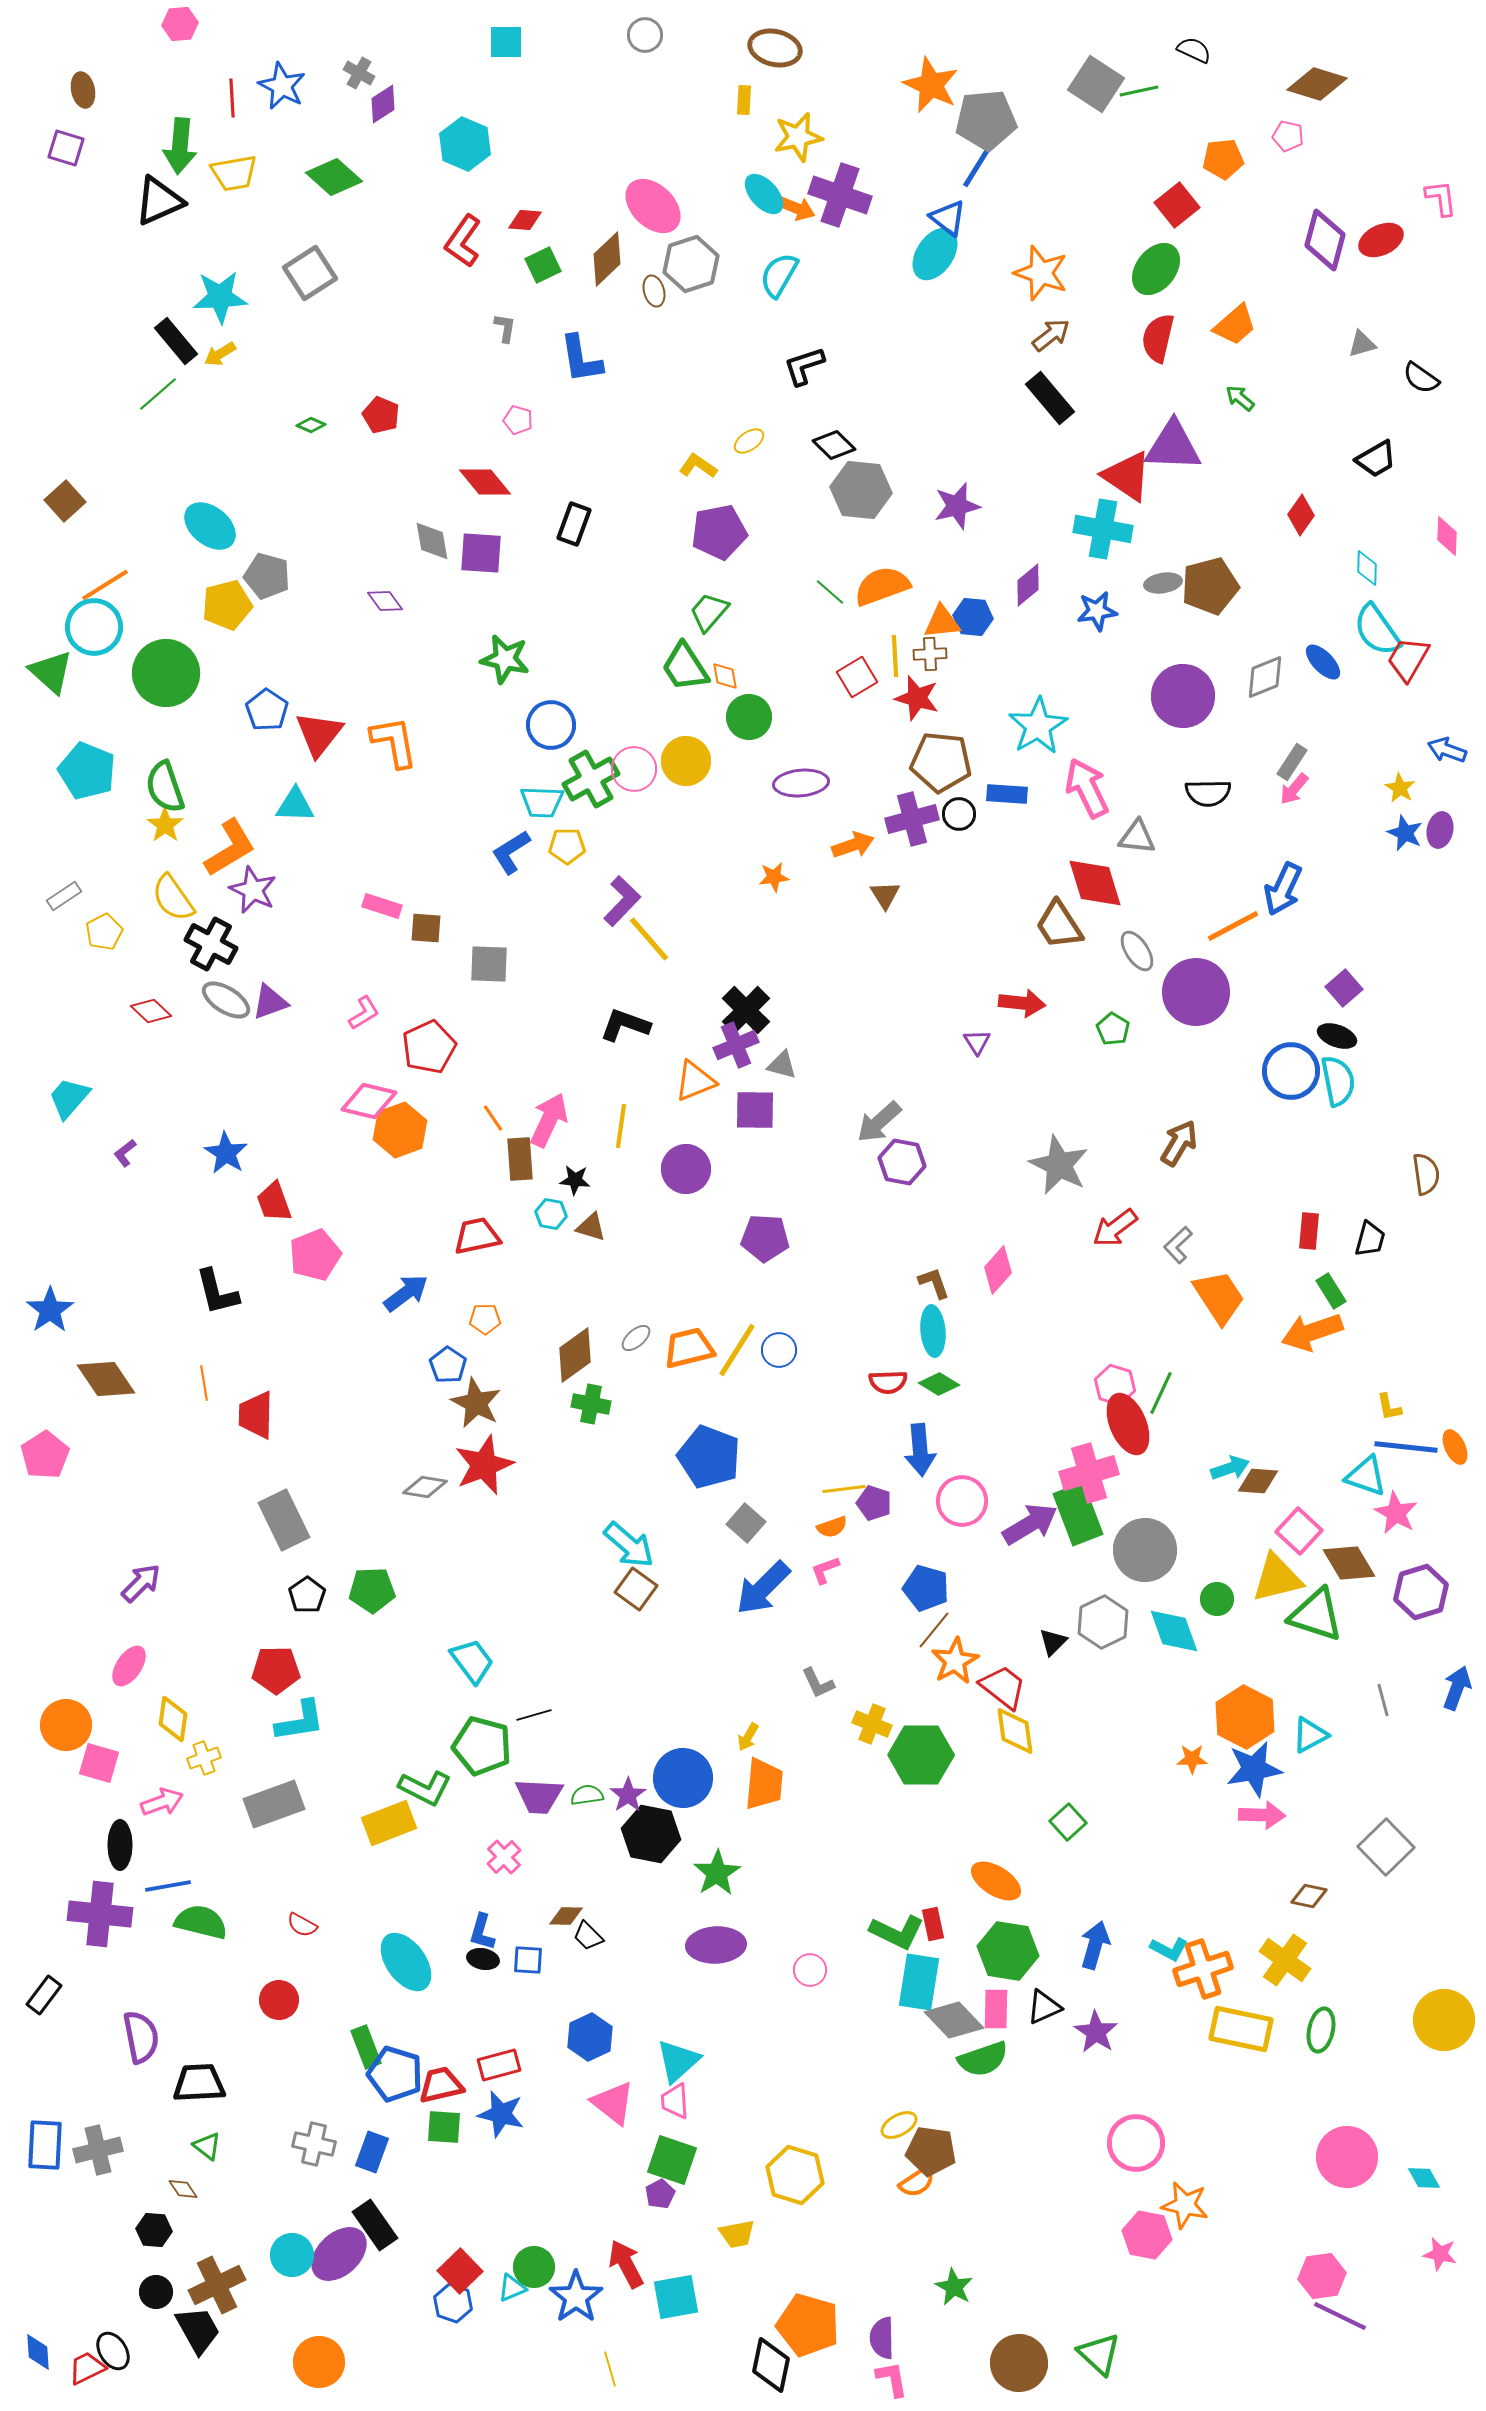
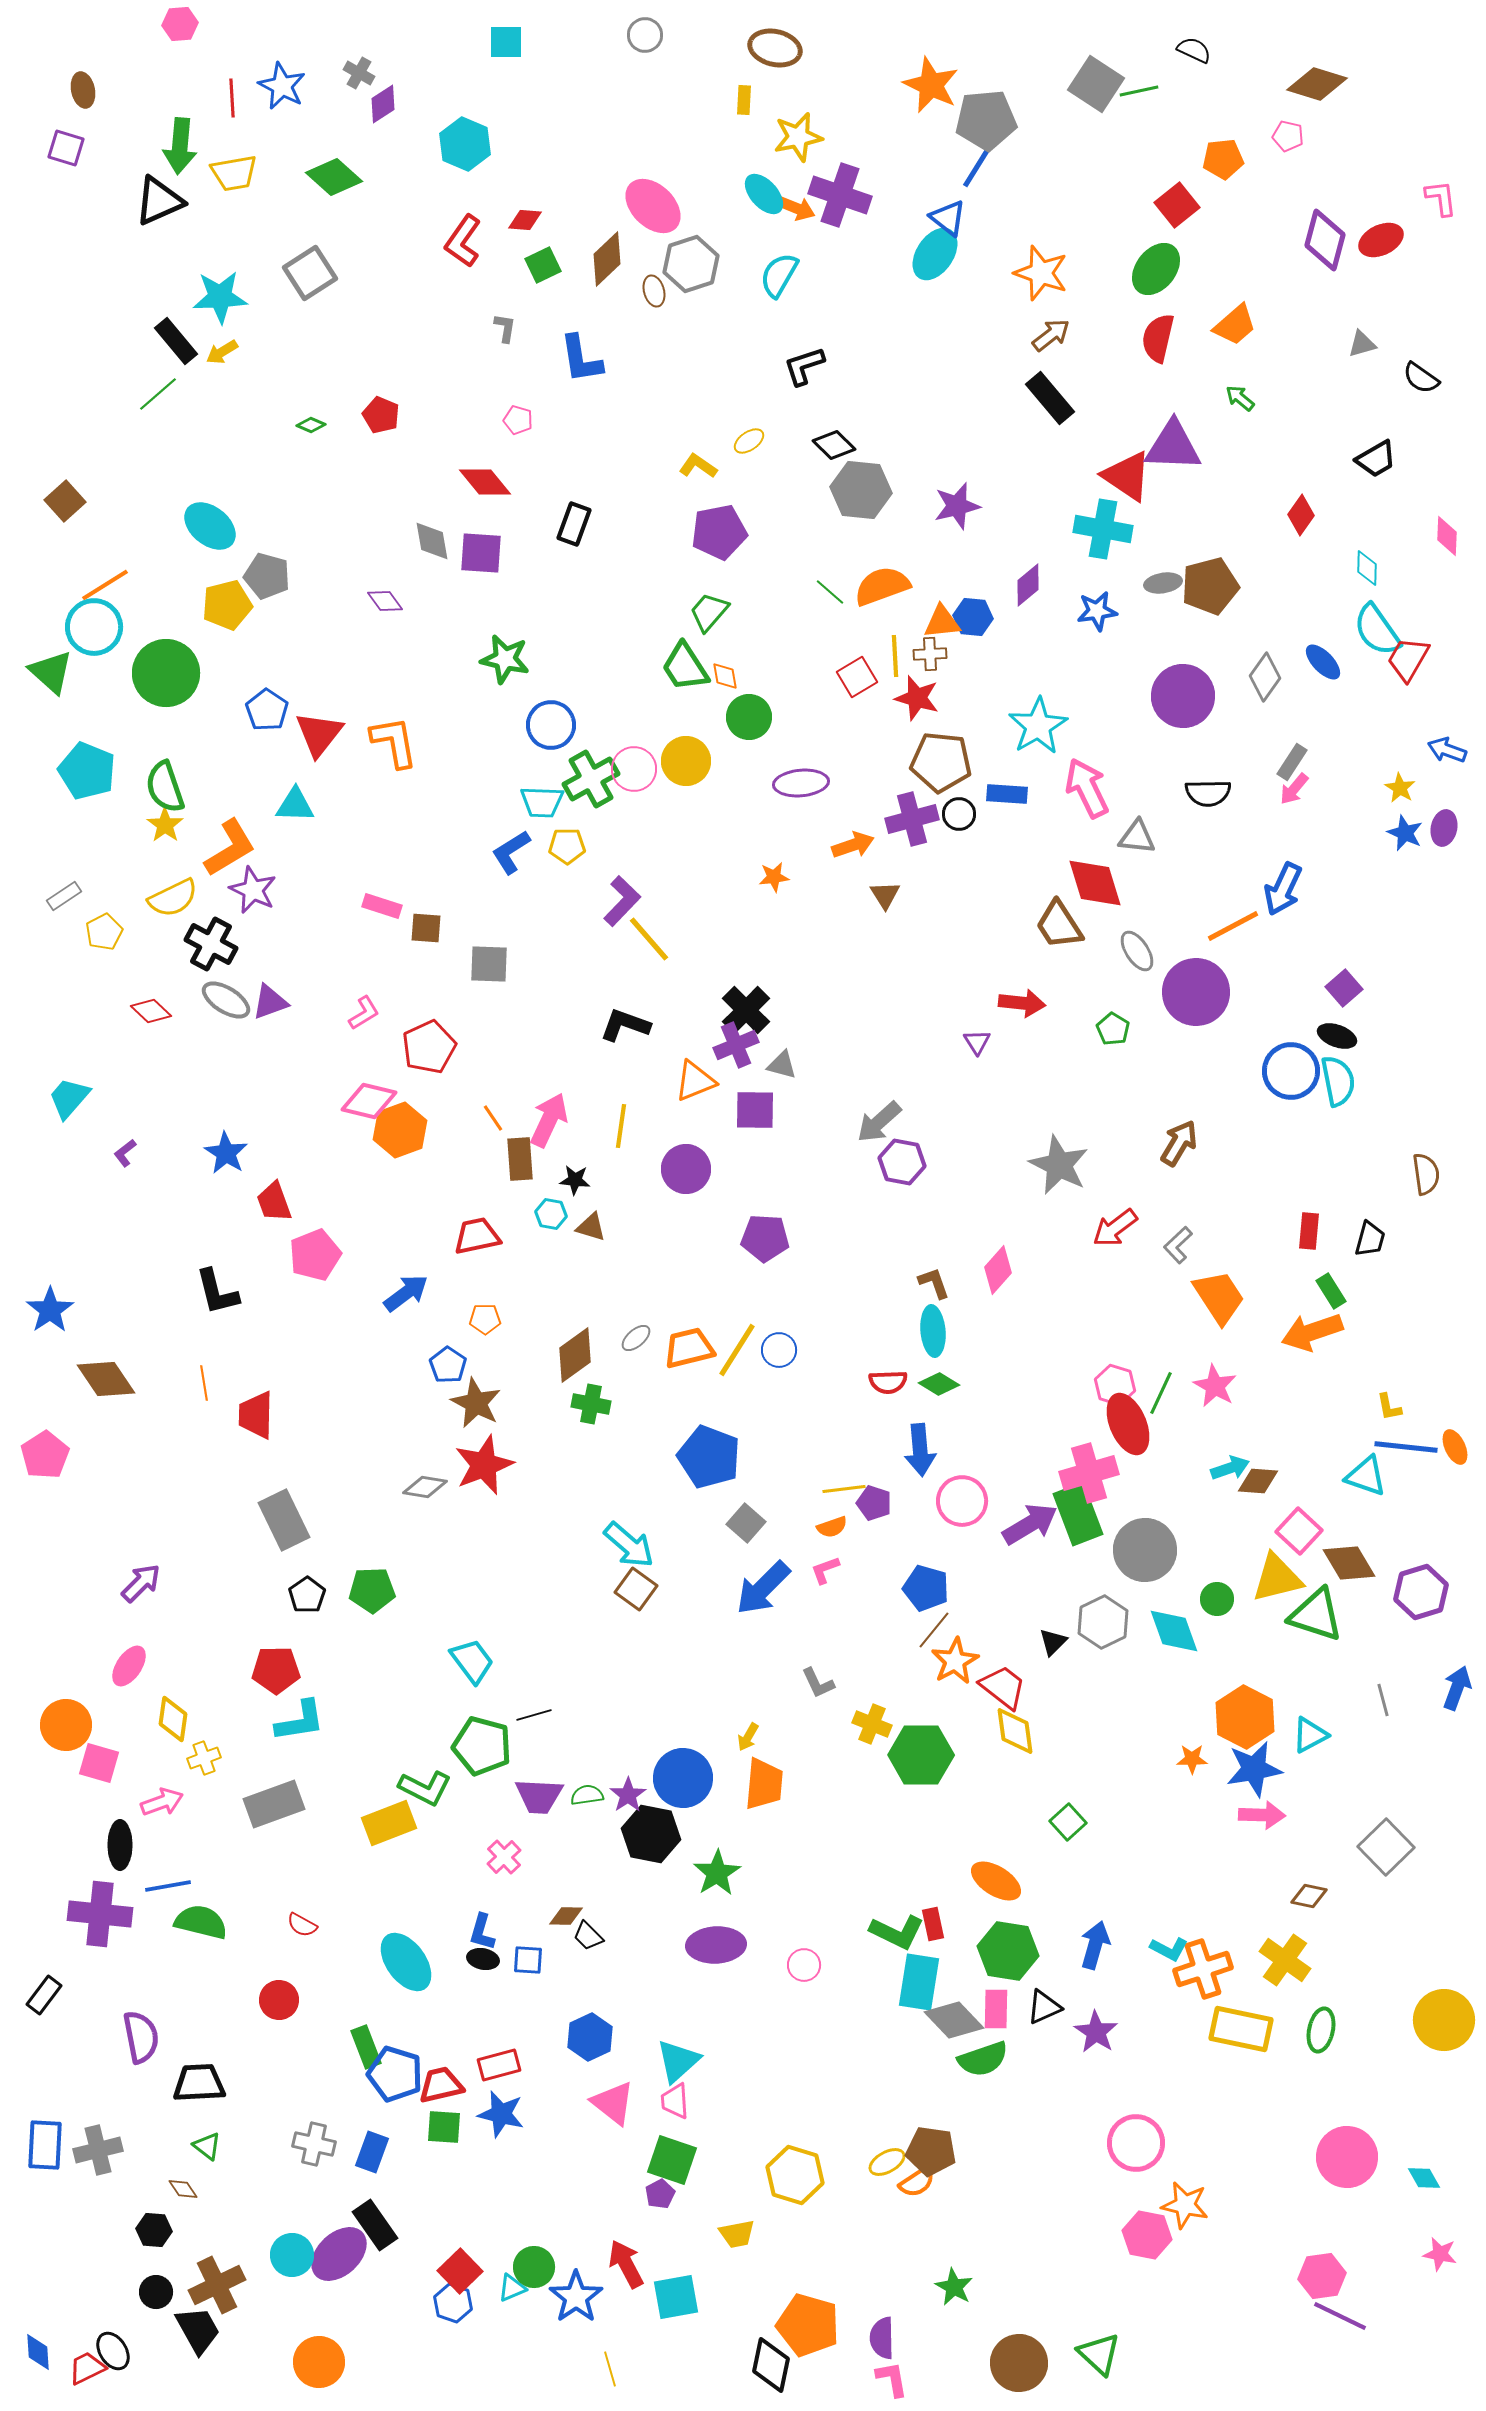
yellow arrow at (220, 354): moved 2 px right, 2 px up
gray diamond at (1265, 677): rotated 33 degrees counterclockwise
purple ellipse at (1440, 830): moved 4 px right, 2 px up
yellow semicircle at (173, 898): rotated 81 degrees counterclockwise
pink star at (1396, 1513): moved 181 px left, 127 px up
pink circle at (810, 1970): moved 6 px left, 5 px up
yellow ellipse at (899, 2125): moved 12 px left, 37 px down
